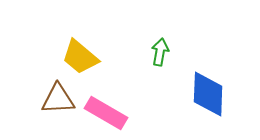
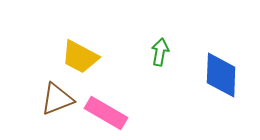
yellow trapezoid: rotated 12 degrees counterclockwise
blue diamond: moved 13 px right, 19 px up
brown triangle: moved 1 px left; rotated 18 degrees counterclockwise
